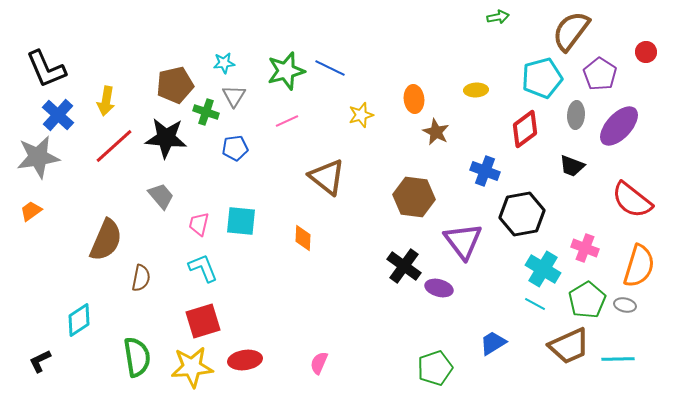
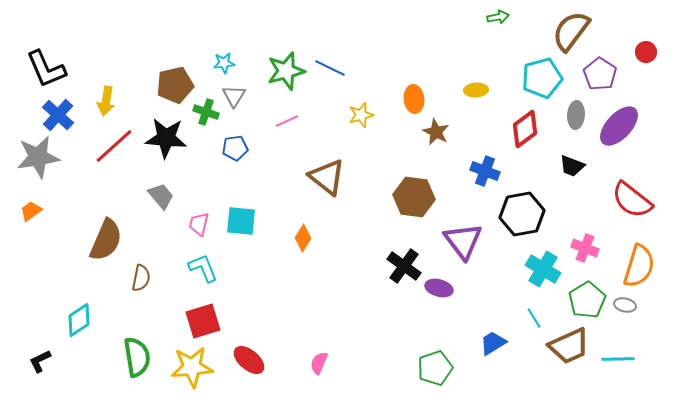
orange diamond at (303, 238): rotated 28 degrees clockwise
cyan line at (535, 304): moved 1 px left, 14 px down; rotated 30 degrees clockwise
red ellipse at (245, 360): moved 4 px right; rotated 48 degrees clockwise
